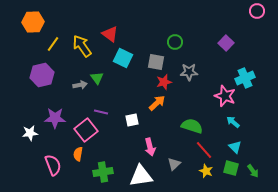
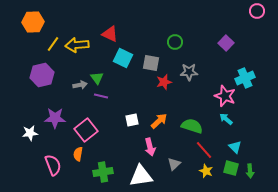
red triangle: rotated 12 degrees counterclockwise
yellow arrow: moved 5 px left, 1 px up; rotated 60 degrees counterclockwise
gray square: moved 5 px left, 1 px down
orange arrow: moved 2 px right, 18 px down
purple line: moved 16 px up
cyan arrow: moved 7 px left, 3 px up
green arrow: moved 3 px left; rotated 32 degrees clockwise
